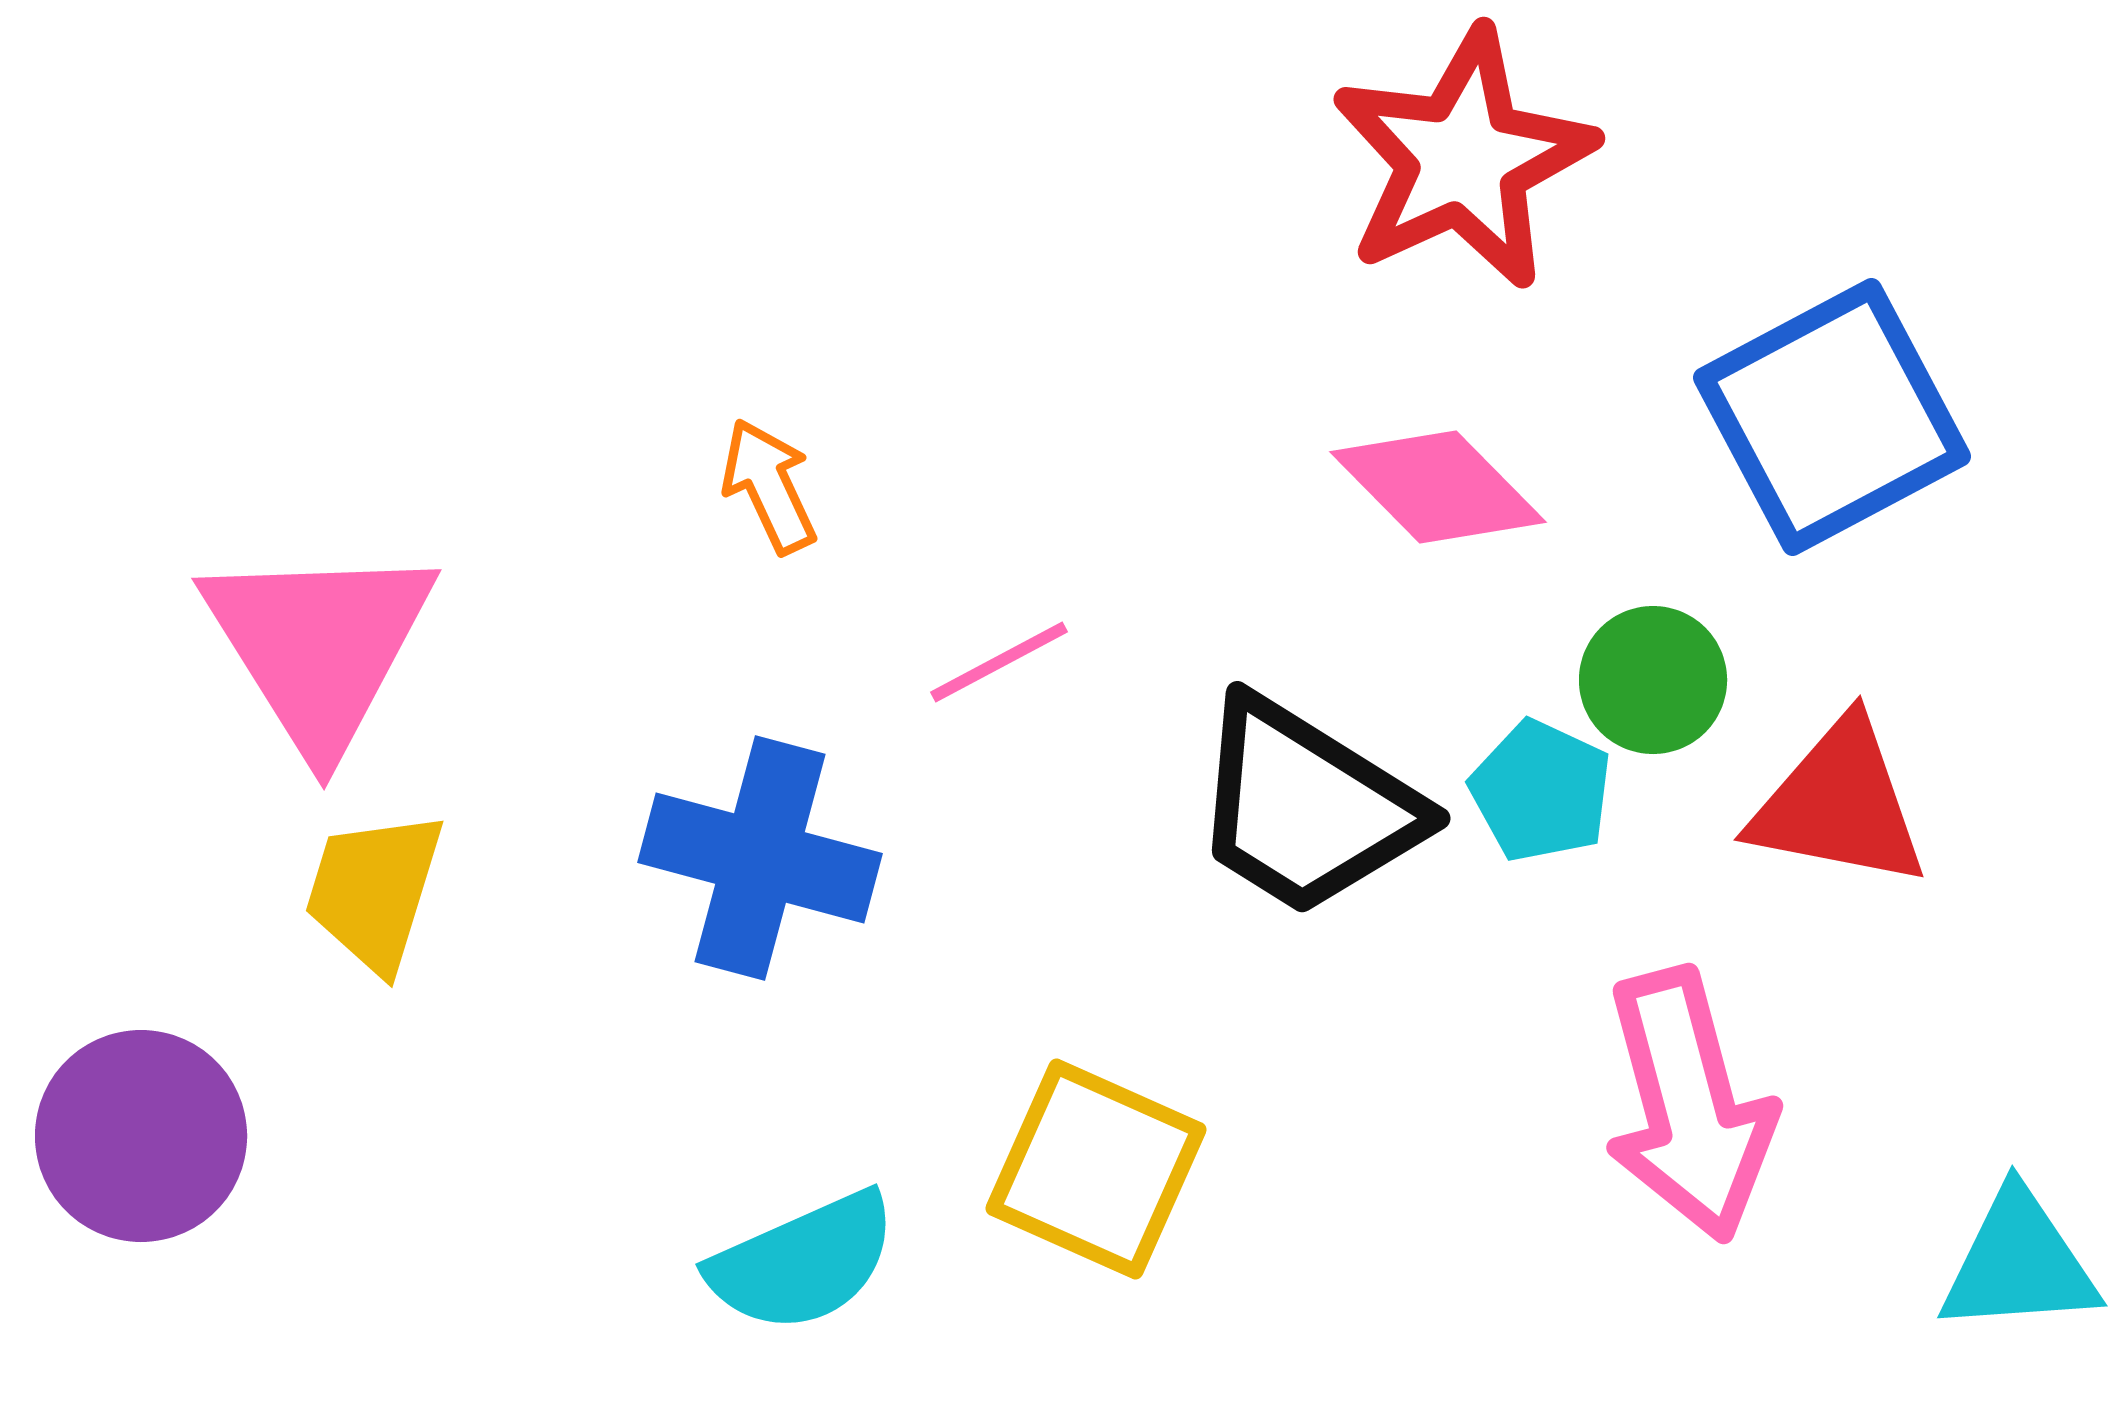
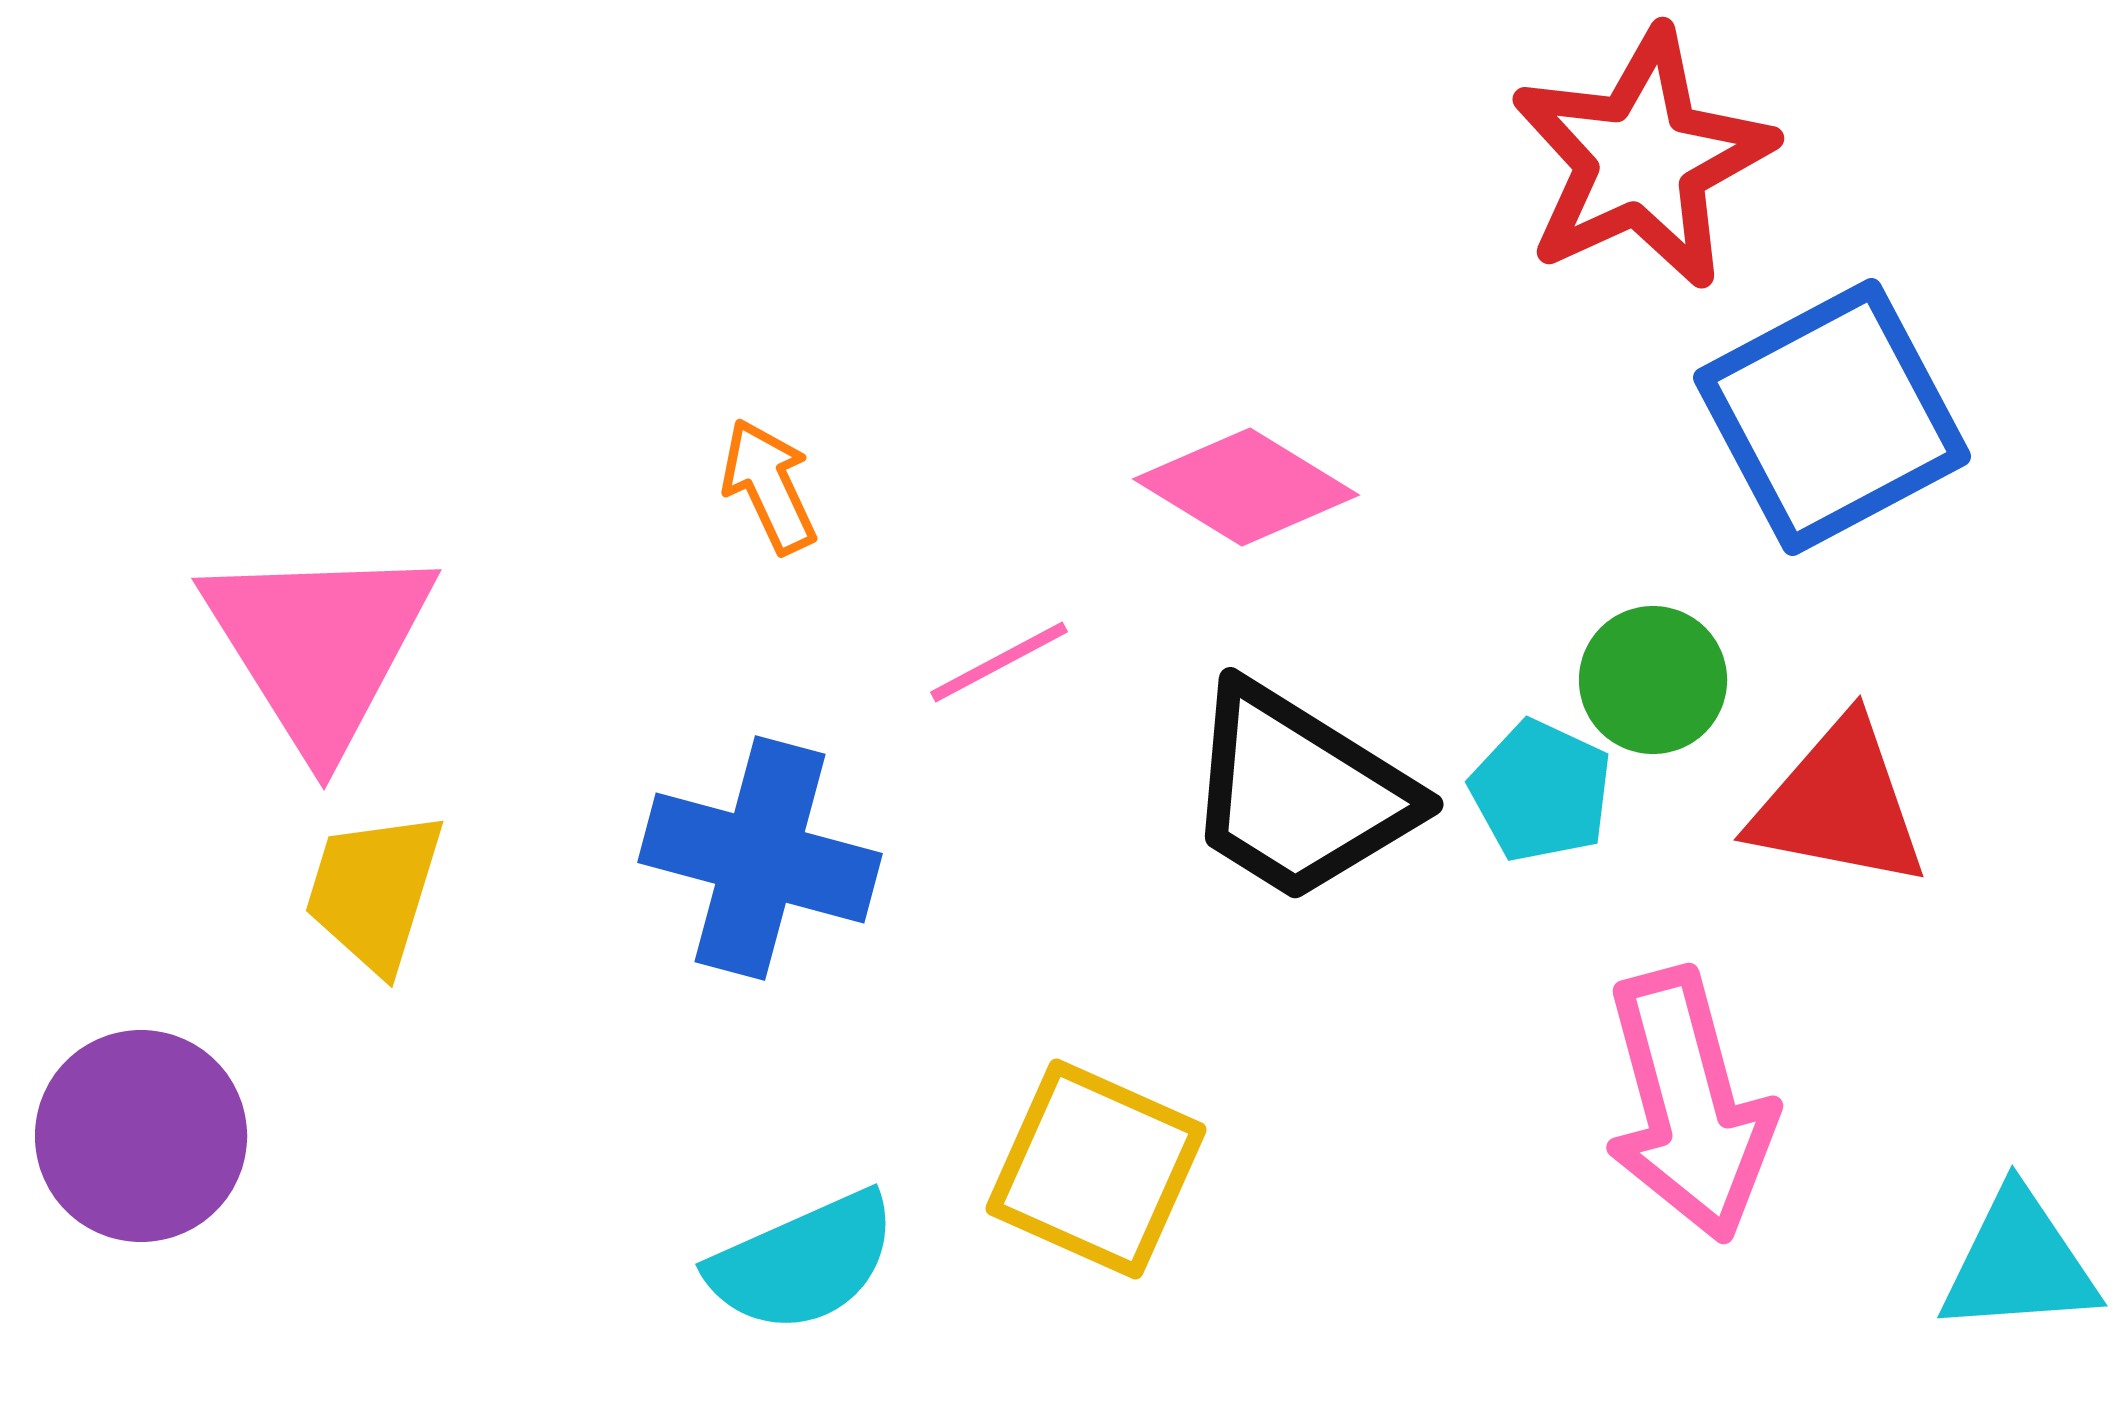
red star: moved 179 px right
pink diamond: moved 192 px left; rotated 14 degrees counterclockwise
black trapezoid: moved 7 px left, 14 px up
